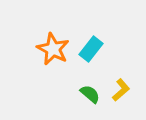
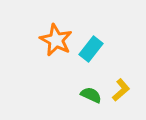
orange star: moved 3 px right, 9 px up
green semicircle: moved 1 px right, 1 px down; rotated 15 degrees counterclockwise
